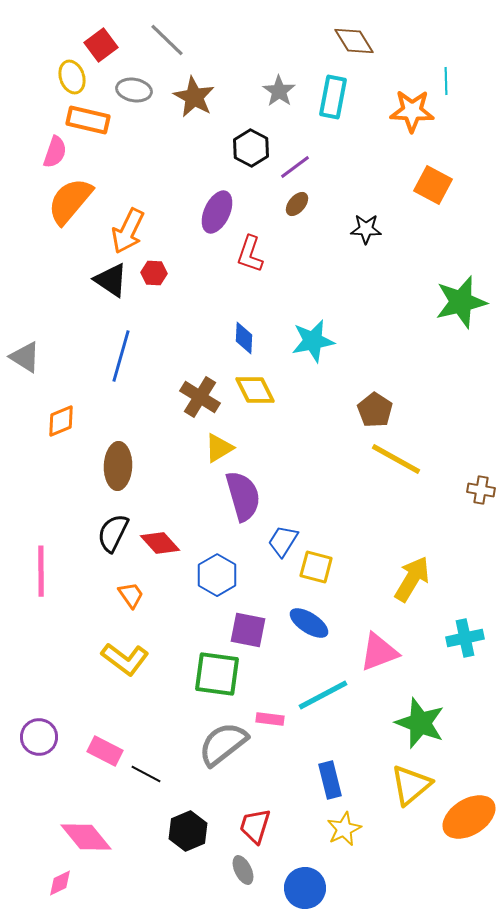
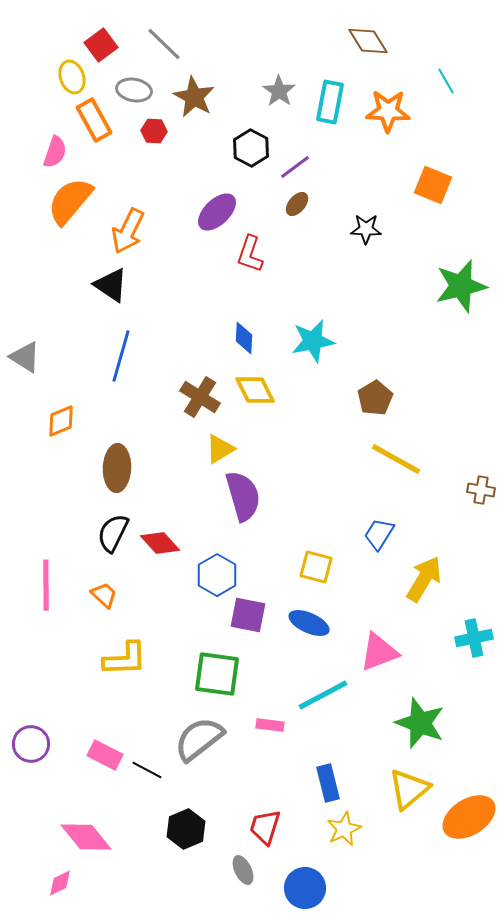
gray line at (167, 40): moved 3 px left, 4 px down
brown diamond at (354, 41): moved 14 px right
cyan line at (446, 81): rotated 28 degrees counterclockwise
cyan rectangle at (333, 97): moved 3 px left, 5 px down
orange star at (412, 111): moved 24 px left
orange rectangle at (88, 120): moved 6 px right; rotated 48 degrees clockwise
orange square at (433, 185): rotated 6 degrees counterclockwise
purple ellipse at (217, 212): rotated 21 degrees clockwise
red hexagon at (154, 273): moved 142 px up
black triangle at (111, 280): moved 5 px down
green star at (461, 302): moved 16 px up
brown pentagon at (375, 410): moved 12 px up; rotated 8 degrees clockwise
yellow triangle at (219, 448): moved 1 px right, 1 px down
brown ellipse at (118, 466): moved 1 px left, 2 px down
blue trapezoid at (283, 541): moved 96 px right, 7 px up
pink line at (41, 571): moved 5 px right, 14 px down
yellow arrow at (412, 579): moved 12 px right
orange trapezoid at (131, 595): moved 27 px left; rotated 12 degrees counterclockwise
blue ellipse at (309, 623): rotated 9 degrees counterclockwise
purple square at (248, 630): moved 15 px up
cyan cross at (465, 638): moved 9 px right
yellow L-shape at (125, 659): rotated 39 degrees counterclockwise
pink rectangle at (270, 719): moved 6 px down
purple circle at (39, 737): moved 8 px left, 7 px down
gray semicircle at (223, 744): moved 24 px left, 5 px up
pink rectangle at (105, 751): moved 4 px down
black line at (146, 774): moved 1 px right, 4 px up
blue rectangle at (330, 780): moved 2 px left, 3 px down
yellow triangle at (411, 785): moved 2 px left, 4 px down
red trapezoid at (255, 826): moved 10 px right, 1 px down
black hexagon at (188, 831): moved 2 px left, 2 px up
